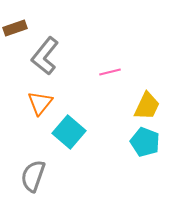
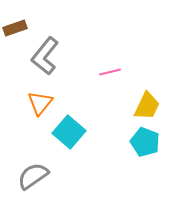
gray semicircle: rotated 36 degrees clockwise
